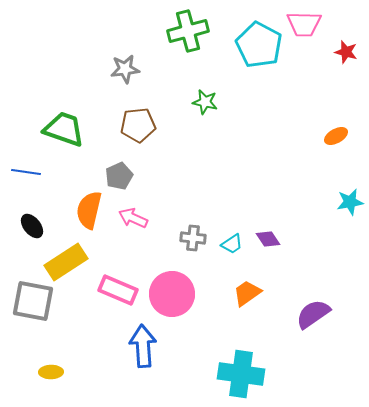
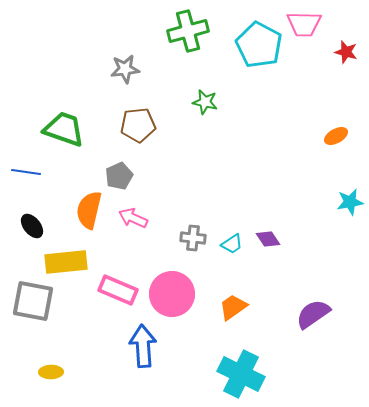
yellow rectangle: rotated 27 degrees clockwise
orange trapezoid: moved 14 px left, 14 px down
cyan cross: rotated 18 degrees clockwise
